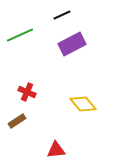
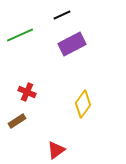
yellow diamond: rotated 76 degrees clockwise
red triangle: rotated 30 degrees counterclockwise
